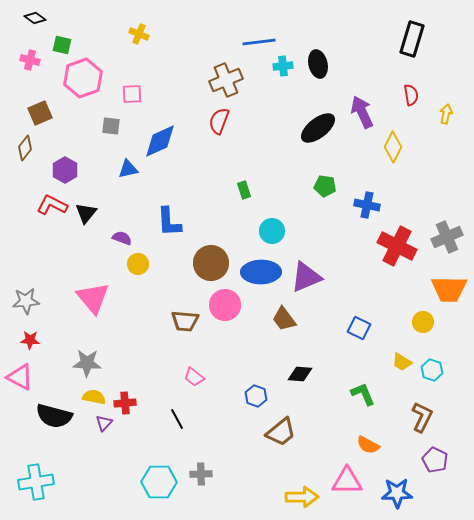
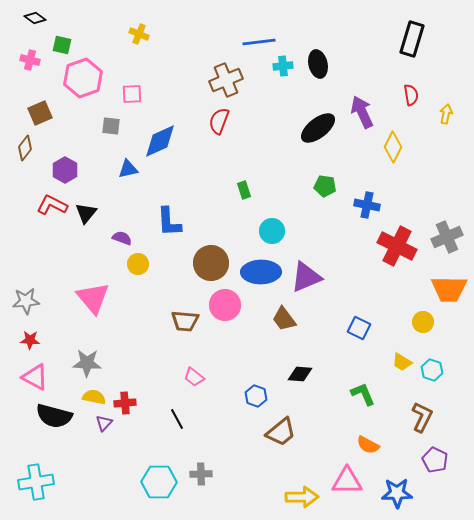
pink triangle at (20, 377): moved 15 px right
